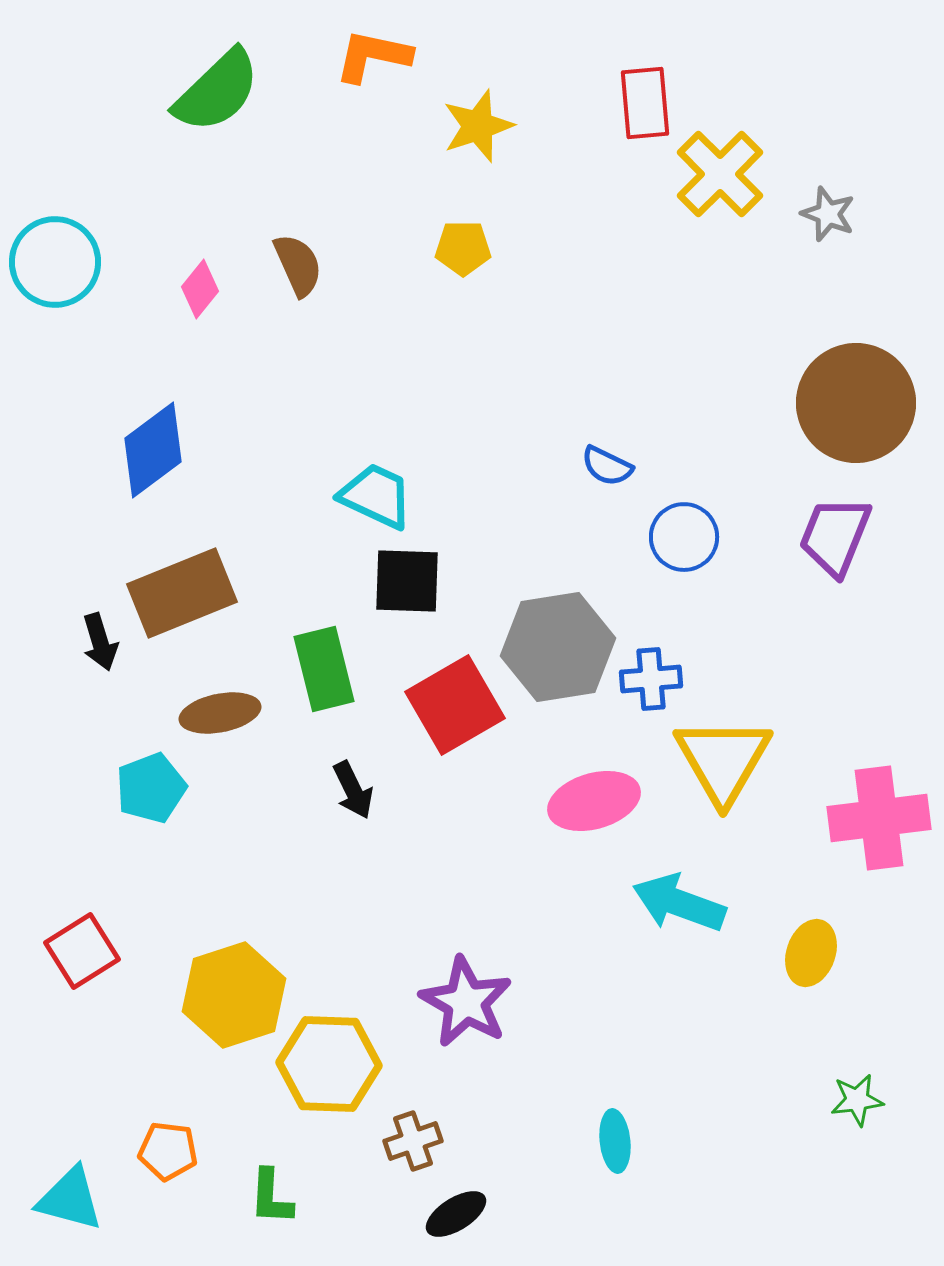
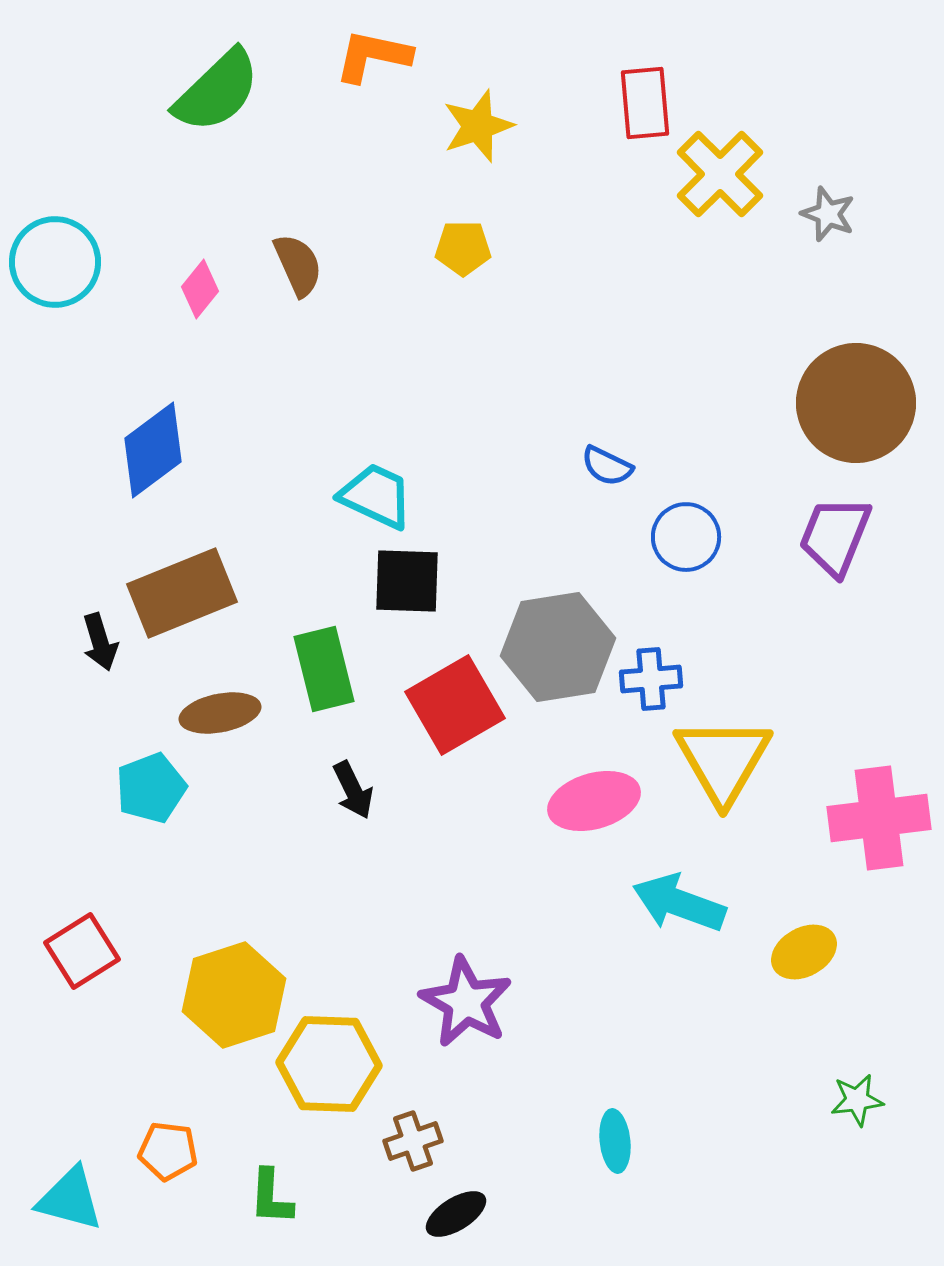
blue circle at (684, 537): moved 2 px right
yellow ellipse at (811, 953): moved 7 px left, 1 px up; rotated 42 degrees clockwise
